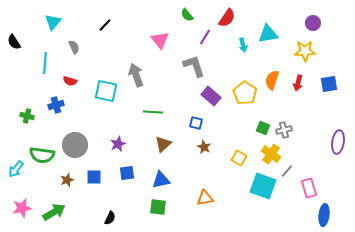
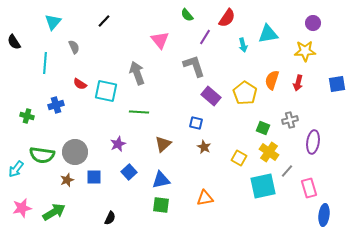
black line at (105, 25): moved 1 px left, 4 px up
gray arrow at (136, 75): moved 1 px right, 2 px up
red semicircle at (70, 81): moved 10 px right, 3 px down; rotated 16 degrees clockwise
blue square at (329, 84): moved 8 px right
green line at (153, 112): moved 14 px left
gray cross at (284, 130): moved 6 px right, 10 px up
purple ellipse at (338, 142): moved 25 px left
gray circle at (75, 145): moved 7 px down
yellow cross at (271, 154): moved 2 px left, 2 px up
blue square at (127, 173): moved 2 px right, 1 px up; rotated 35 degrees counterclockwise
cyan square at (263, 186): rotated 32 degrees counterclockwise
green square at (158, 207): moved 3 px right, 2 px up
